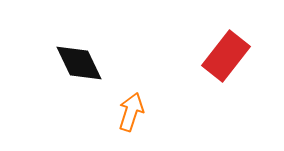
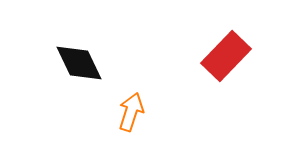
red rectangle: rotated 6 degrees clockwise
